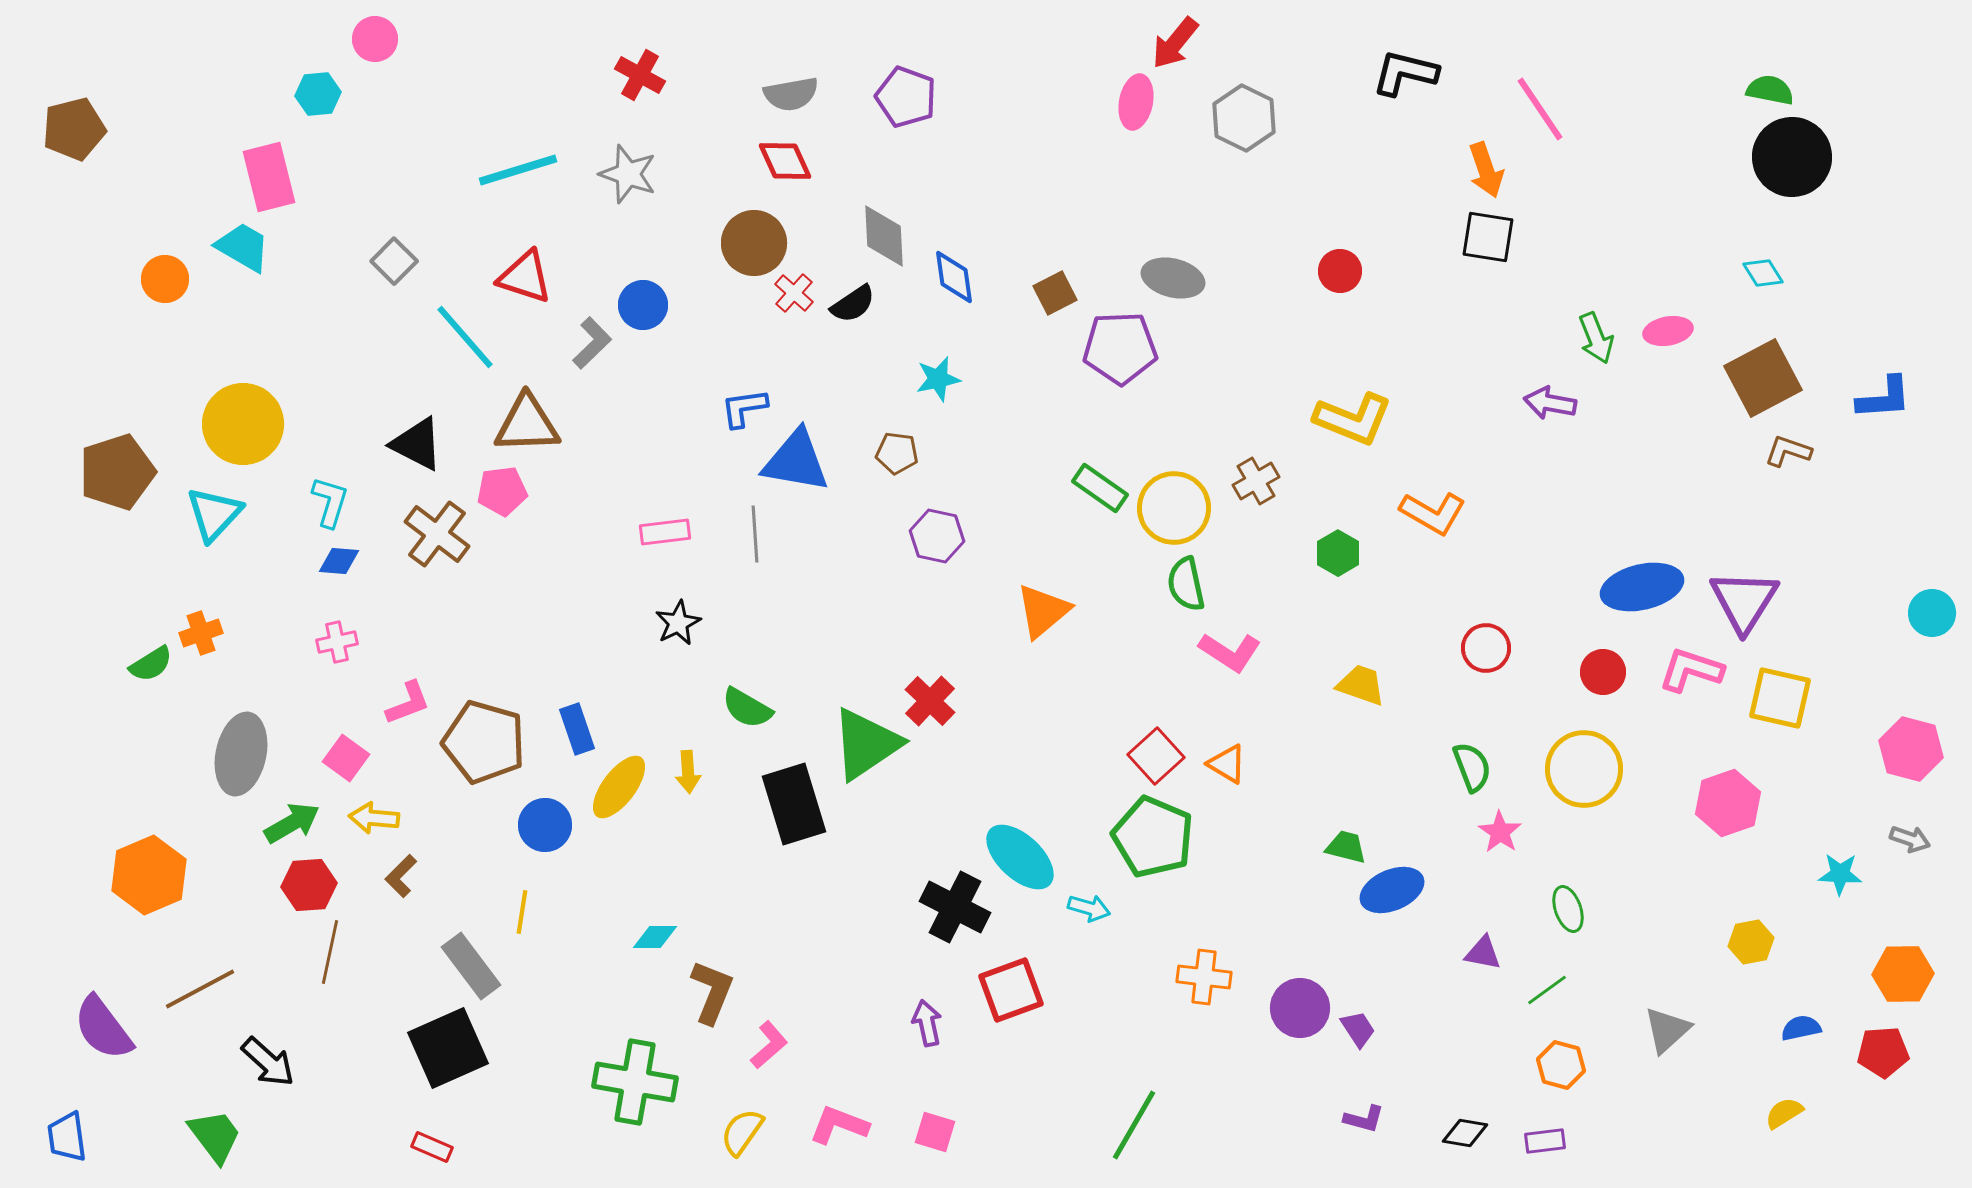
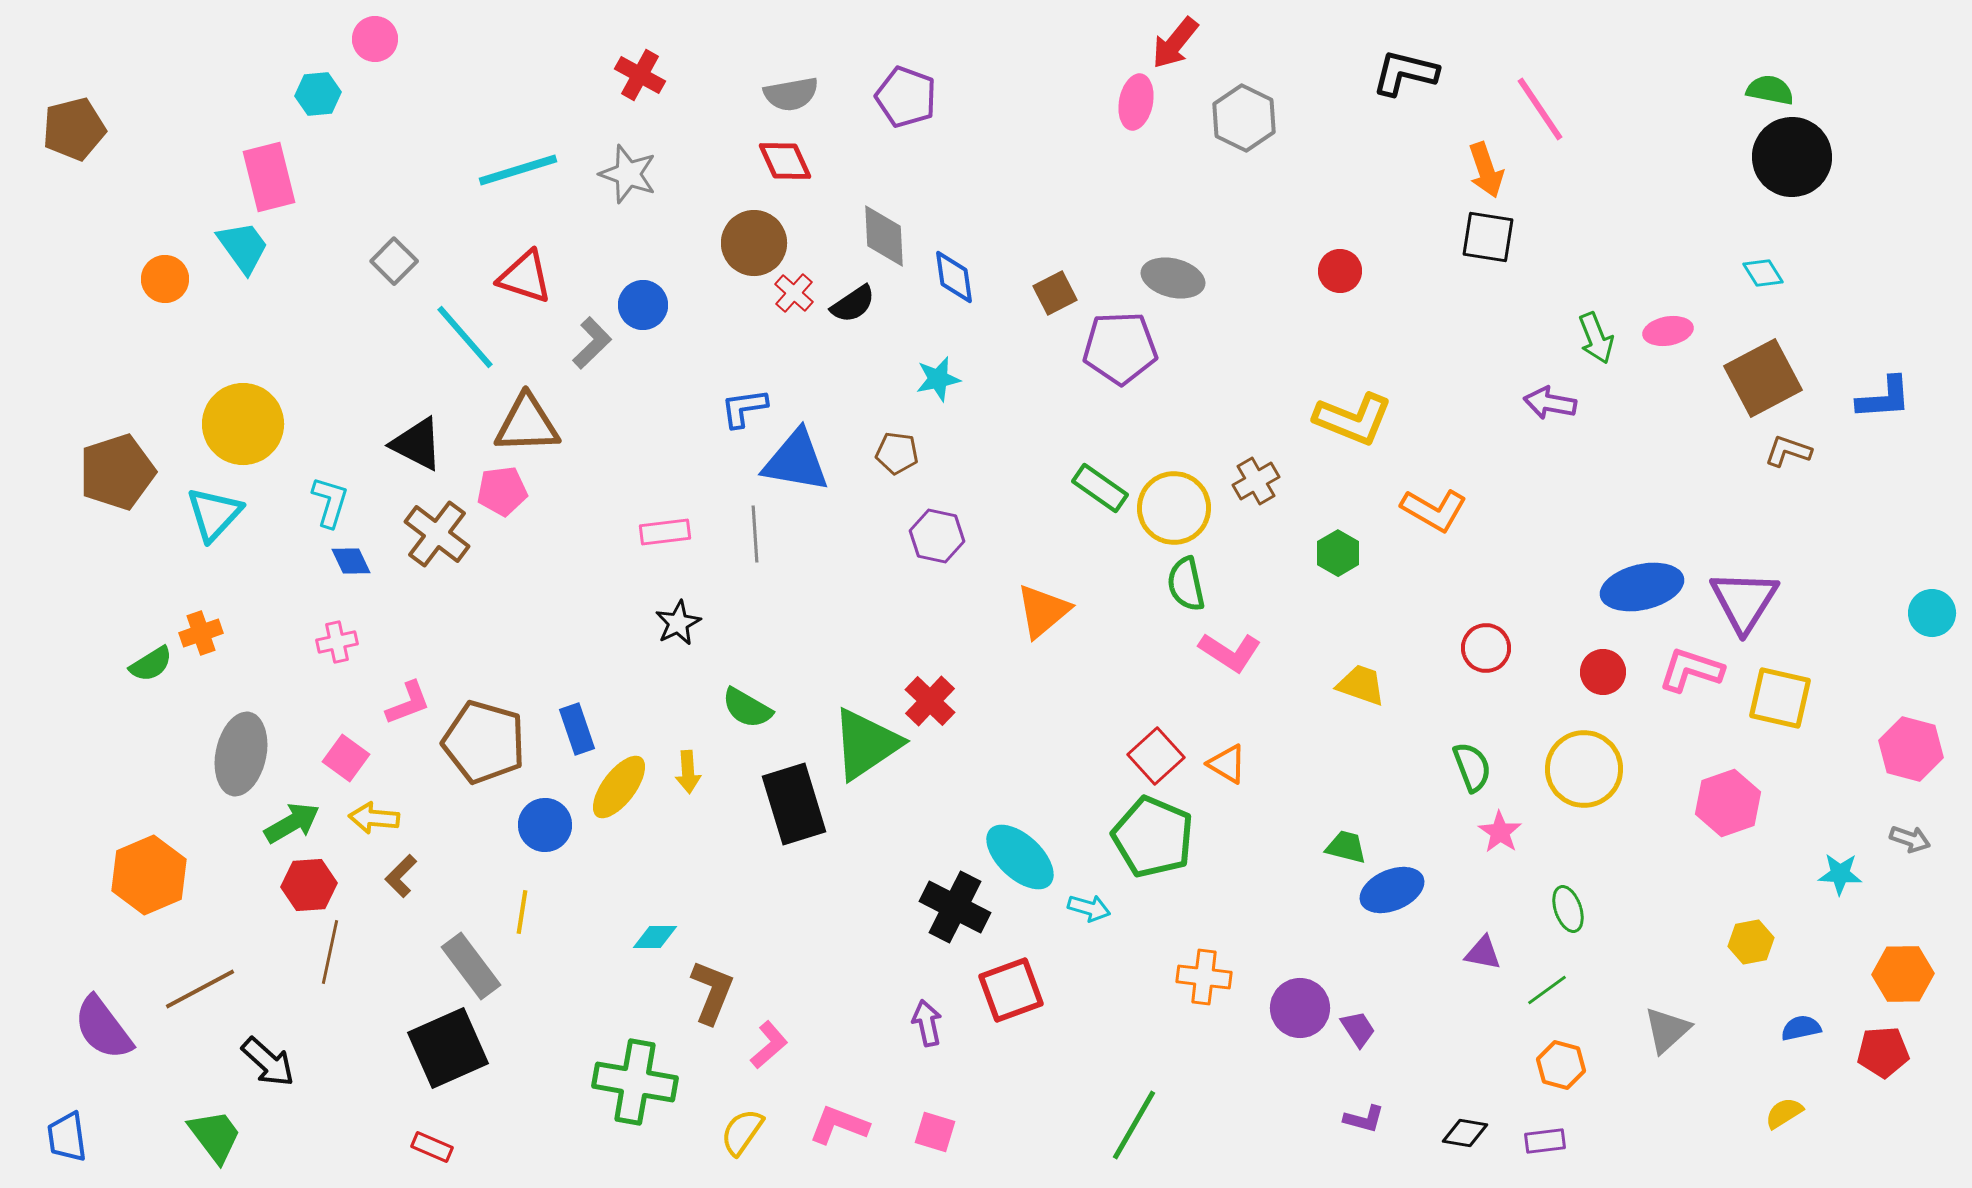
cyan trapezoid at (243, 247): rotated 24 degrees clockwise
orange L-shape at (1433, 513): moved 1 px right, 3 px up
blue diamond at (339, 561): moved 12 px right; rotated 60 degrees clockwise
